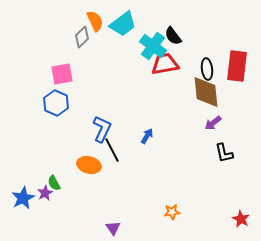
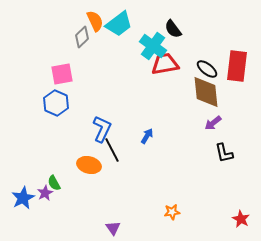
cyan trapezoid: moved 4 px left
black semicircle: moved 7 px up
black ellipse: rotated 45 degrees counterclockwise
